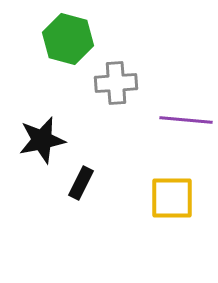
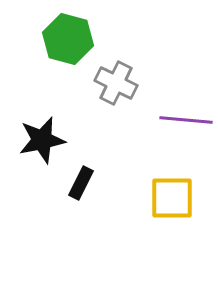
gray cross: rotated 30 degrees clockwise
